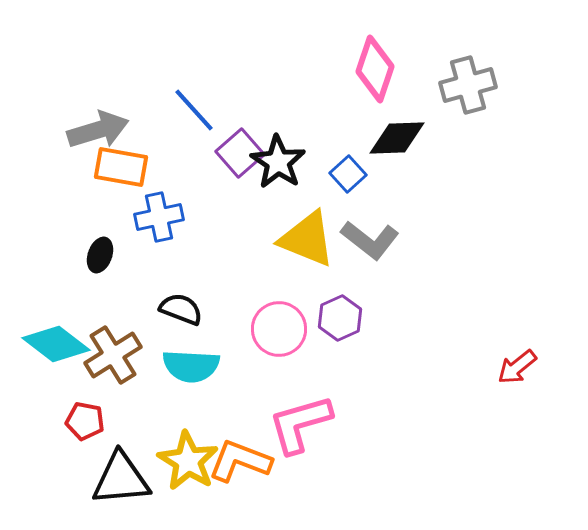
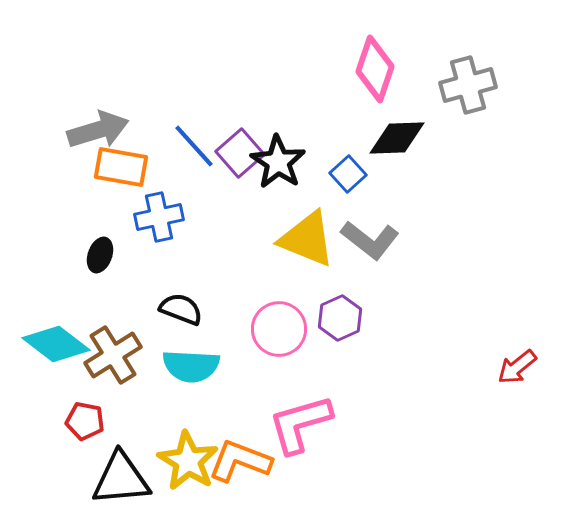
blue line: moved 36 px down
